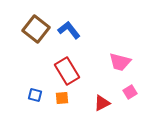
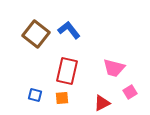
brown square: moved 5 px down
pink trapezoid: moved 6 px left, 6 px down
red rectangle: rotated 44 degrees clockwise
